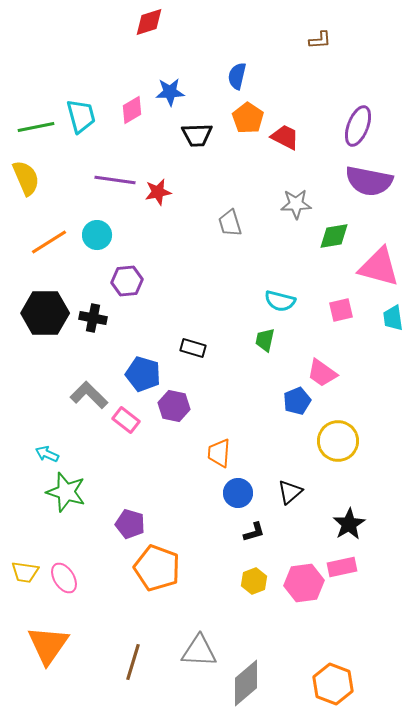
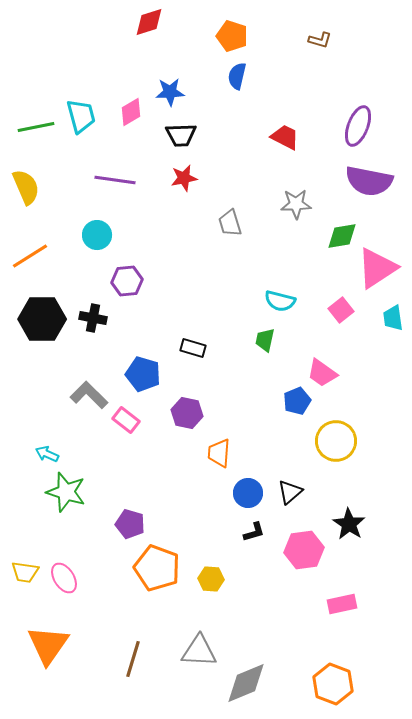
brown L-shape at (320, 40): rotated 20 degrees clockwise
pink diamond at (132, 110): moved 1 px left, 2 px down
orange pentagon at (248, 118): moved 16 px left, 82 px up; rotated 16 degrees counterclockwise
black trapezoid at (197, 135): moved 16 px left
yellow semicircle at (26, 178): moved 9 px down
red star at (158, 192): moved 26 px right, 14 px up
green diamond at (334, 236): moved 8 px right
orange line at (49, 242): moved 19 px left, 14 px down
pink triangle at (379, 267): moved 2 px left, 1 px down; rotated 48 degrees counterclockwise
pink square at (341, 310): rotated 25 degrees counterclockwise
black hexagon at (45, 313): moved 3 px left, 6 px down
purple hexagon at (174, 406): moved 13 px right, 7 px down
yellow circle at (338, 441): moved 2 px left
blue circle at (238, 493): moved 10 px right
black star at (349, 524): rotated 8 degrees counterclockwise
pink rectangle at (342, 567): moved 37 px down
yellow hexagon at (254, 581): moved 43 px left, 2 px up; rotated 25 degrees clockwise
pink hexagon at (304, 583): moved 33 px up
brown line at (133, 662): moved 3 px up
gray diamond at (246, 683): rotated 18 degrees clockwise
